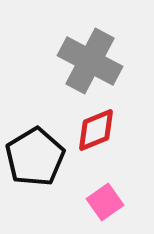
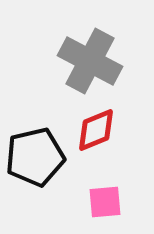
black pentagon: rotated 18 degrees clockwise
pink square: rotated 30 degrees clockwise
